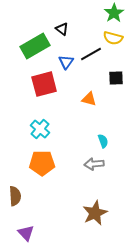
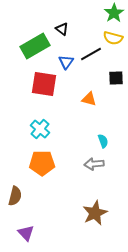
red square: rotated 24 degrees clockwise
brown semicircle: rotated 18 degrees clockwise
